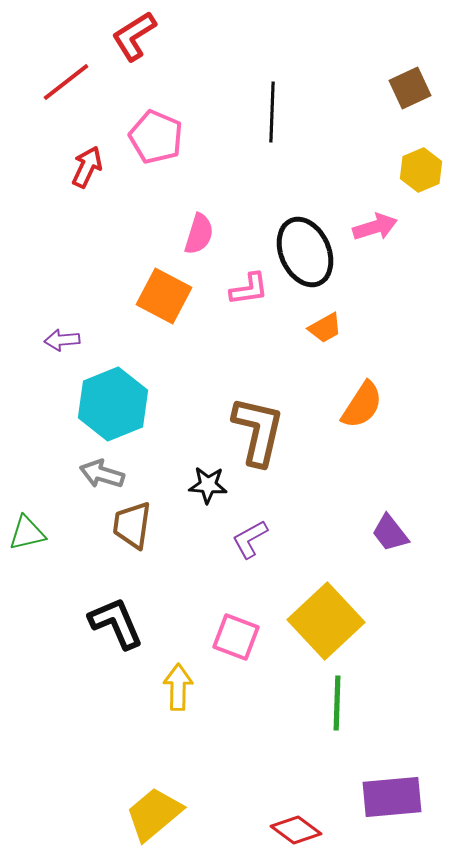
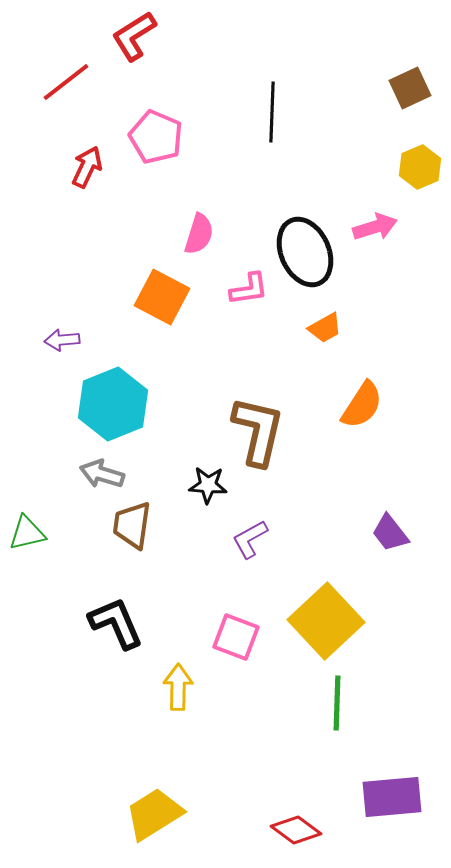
yellow hexagon: moved 1 px left, 3 px up
orange square: moved 2 px left, 1 px down
yellow trapezoid: rotated 8 degrees clockwise
